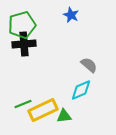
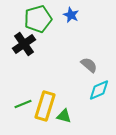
green pentagon: moved 16 px right, 6 px up
black cross: rotated 30 degrees counterclockwise
cyan diamond: moved 18 px right
yellow rectangle: moved 2 px right, 4 px up; rotated 48 degrees counterclockwise
green triangle: rotated 21 degrees clockwise
